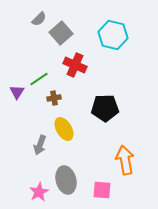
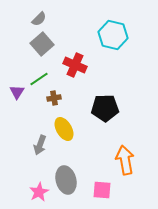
gray square: moved 19 px left, 11 px down
